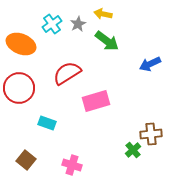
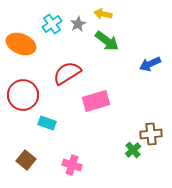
red circle: moved 4 px right, 7 px down
